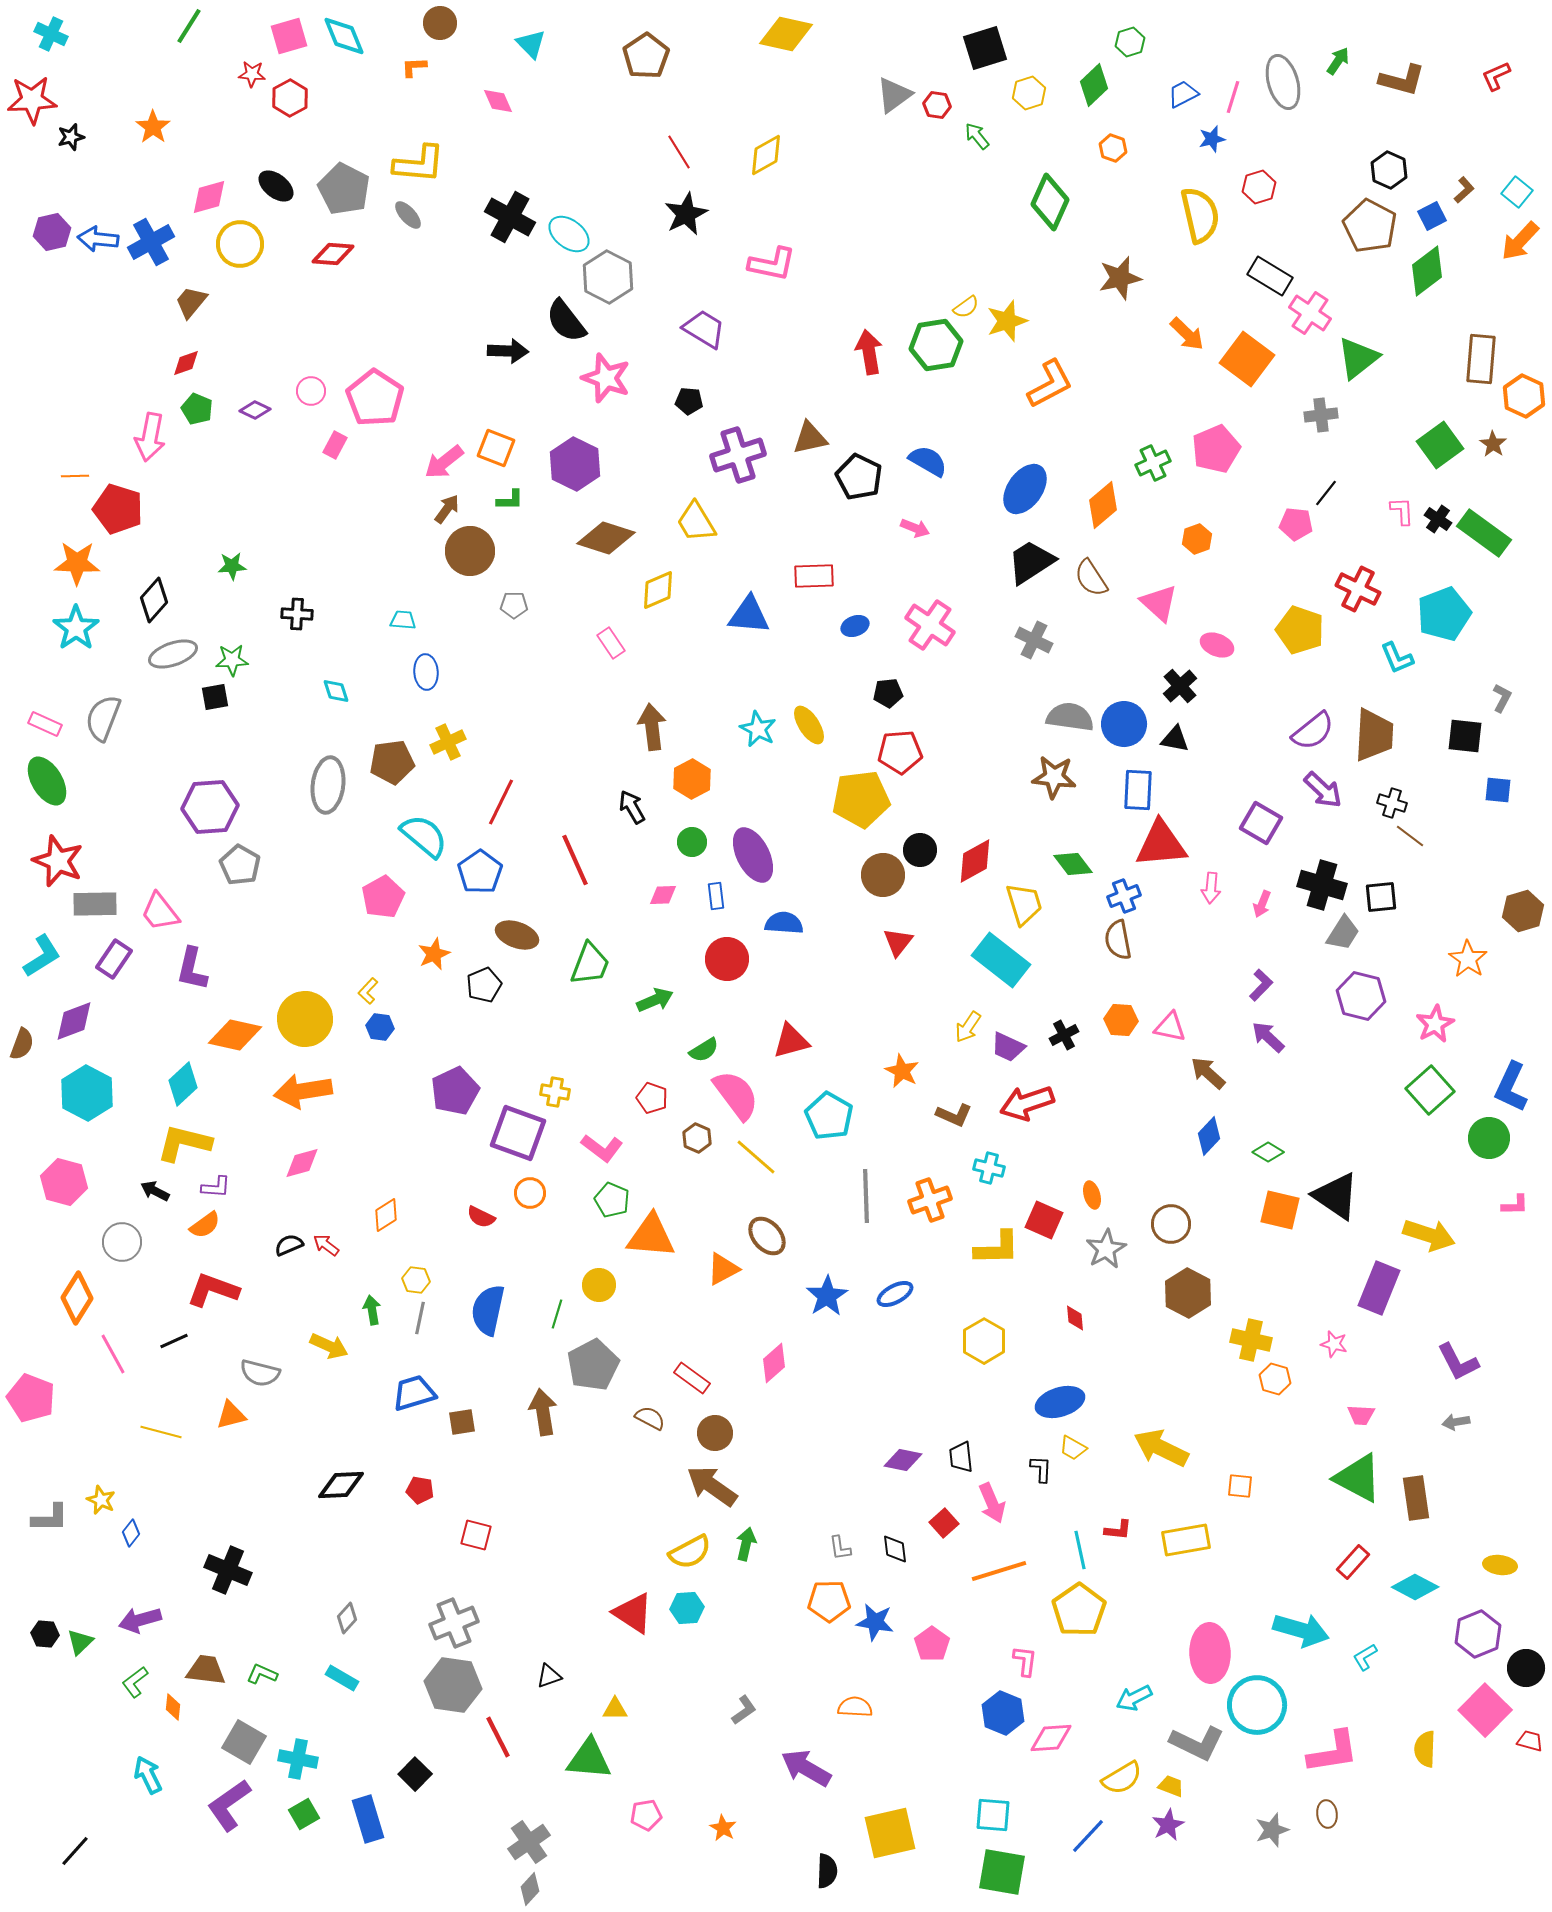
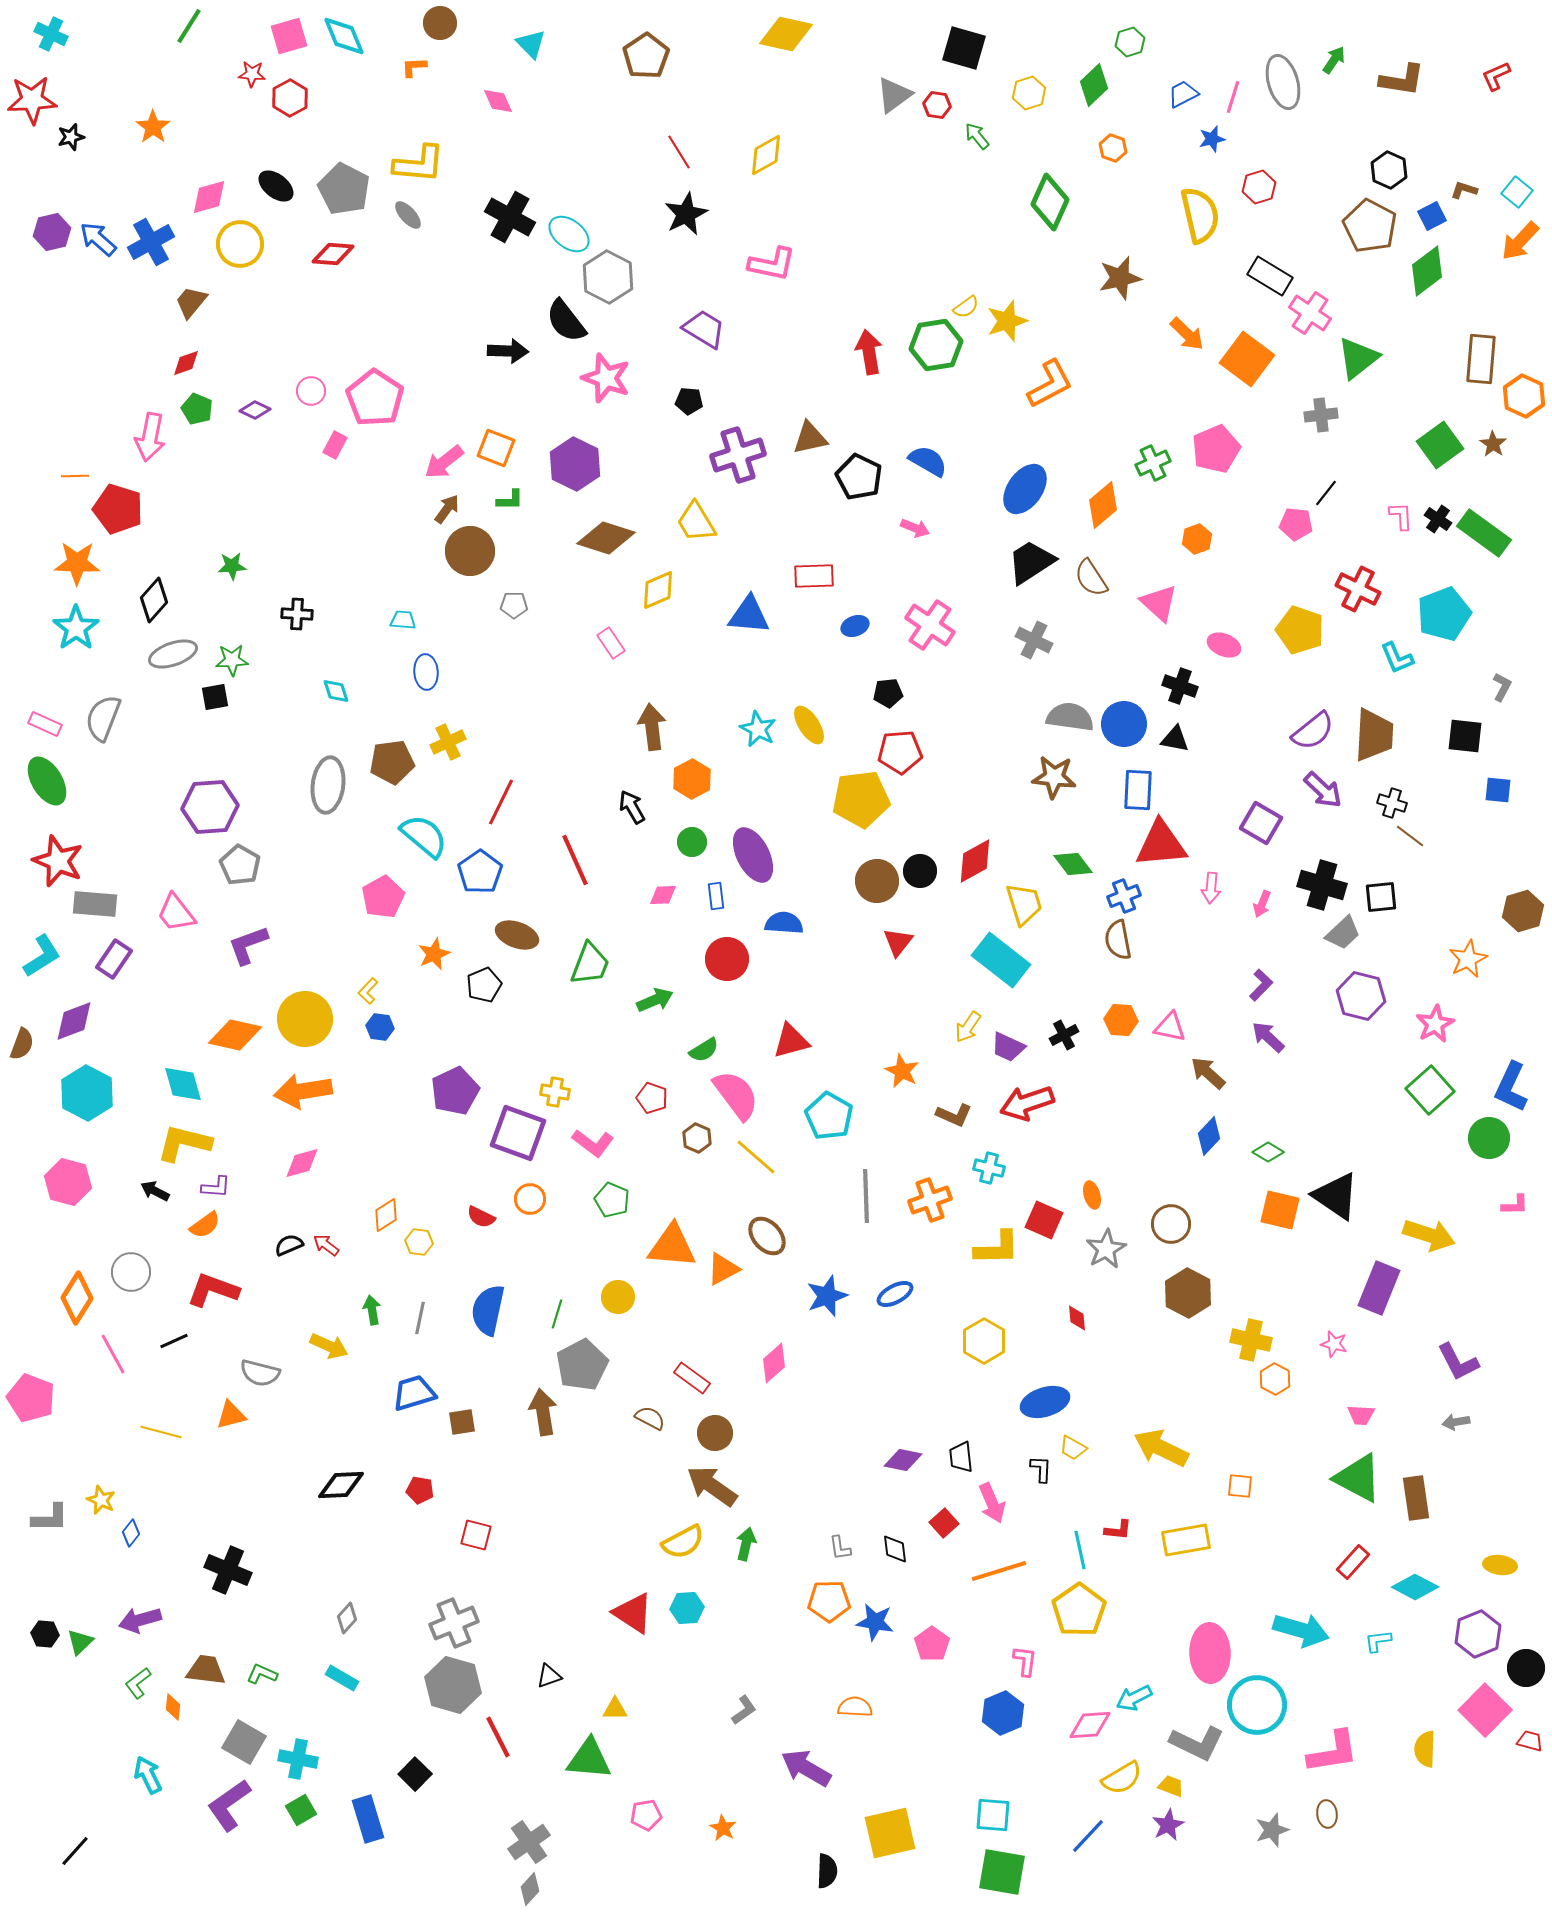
black square at (985, 48): moved 21 px left; rotated 33 degrees clockwise
green arrow at (1338, 61): moved 4 px left, 1 px up
brown L-shape at (1402, 80): rotated 6 degrees counterclockwise
brown L-shape at (1464, 190): rotated 120 degrees counterclockwise
blue arrow at (98, 239): rotated 36 degrees clockwise
pink L-shape at (1402, 511): moved 1 px left, 5 px down
pink ellipse at (1217, 645): moved 7 px right
black cross at (1180, 686): rotated 28 degrees counterclockwise
gray L-shape at (1502, 698): moved 11 px up
black circle at (920, 850): moved 21 px down
brown circle at (883, 875): moved 6 px left, 6 px down
gray rectangle at (95, 904): rotated 6 degrees clockwise
pink trapezoid at (160, 912): moved 16 px right, 1 px down
gray trapezoid at (1343, 933): rotated 15 degrees clockwise
orange star at (1468, 959): rotated 12 degrees clockwise
purple L-shape at (192, 969): moved 56 px right, 24 px up; rotated 57 degrees clockwise
cyan diamond at (183, 1084): rotated 63 degrees counterclockwise
pink L-shape at (602, 1148): moved 9 px left, 5 px up
pink hexagon at (64, 1182): moved 4 px right
orange circle at (530, 1193): moved 6 px down
orange triangle at (651, 1236): moved 21 px right, 10 px down
gray circle at (122, 1242): moved 9 px right, 30 px down
yellow hexagon at (416, 1280): moved 3 px right, 38 px up
yellow circle at (599, 1285): moved 19 px right, 12 px down
blue star at (827, 1296): rotated 12 degrees clockwise
red diamond at (1075, 1318): moved 2 px right
gray pentagon at (593, 1365): moved 11 px left
orange hexagon at (1275, 1379): rotated 12 degrees clockwise
blue ellipse at (1060, 1402): moved 15 px left
yellow semicircle at (690, 1552): moved 7 px left, 10 px up
cyan L-shape at (1365, 1657): moved 13 px right, 16 px up; rotated 24 degrees clockwise
green L-shape at (135, 1682): moved 3 px right, 1 px down
gray hexagon at (453, 1685): rotated 8 degrees clockwise
blue hexagon at (1003, 1713): rotated 15 degrees clockwise
pink diamond at (1051, 1738): moved 39 px right, 13 px up
green square at (304, 1814): moved 3 px left, 4 px up
